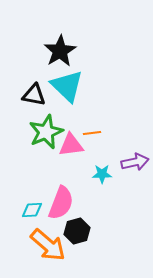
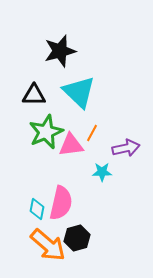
black star: rotated 16 degrees clockwise
cyan triangle: moved 12 px right, 6 px down
black triangle: rotated 10 degrees counterclockwise
orange line: rotated 54 degrees counterclockwise
purple arrow: moved 9 px left, 14 px up
cyan star: moved 2 px up
pink semicircle: rotated 8 degrees counterclockwise
cyan diamond: moved 5 px right, 1 px up; rotated 75 degrees counterclockwise
black hexagon: moved 7 px down
